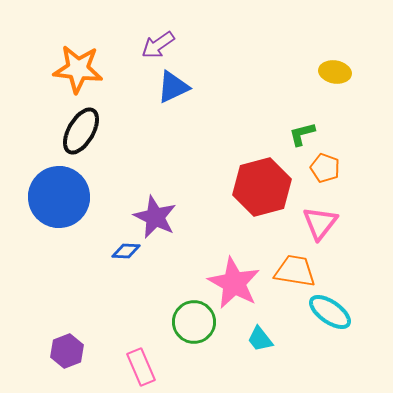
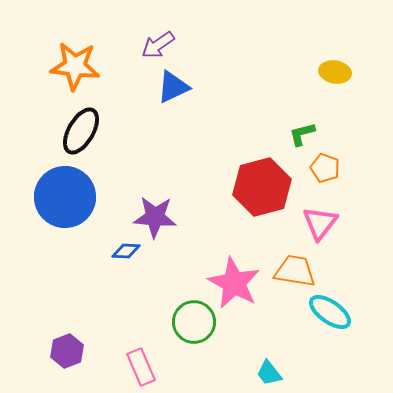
orange star: moved 3 px left, 3 px up
blue circle: moved 6 px right
purple star: rotated 21 degrees counterclockwise
cyan trapezoid: moved 9 px right, 34 px down
